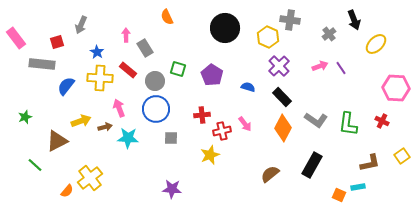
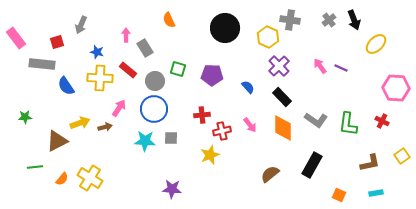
orange semicircle at (167, 17): moved 2 px right, 3 px down
gray cross at (329, 34): moved 14 px up
blue star at (97, 52): rotated 16 degrees counterclockwise
pink arrow at (320, 66): rotated 105 degrees counterclockwise
purple line at (341, 68): rotated 32 degrees counterclockwise
purple pentagon at (212, 75): rotated 30 degrees counterclockwise
blue semicircle at (66, 86): rotated 72 degrees counterclockwise
blue semicircle at (248, 87): rotated 32 degrees clockwise
pink arrow at (119, 108): rotated 54 degrees clockwise
blue circle at (156, 109): moved 2 px left
green star at (25, 117): rotated 16 degrees clockwise
yellow arrow at (81, 121): moved 1 px left, 2 px down
pink arrow at (245, 124): moved 5 px right, 1 px down
orange diamond at (283, 128): rotated 28 degrees counterclockwise
cyan star at (128, 138): moved 17 px right, 3 px down
green line at (35, 165): moved 2 px down; rotated 49 degrees counterclockwise
yellow cross at (90, 178): rotated 20 degrees counterclockwise
cyan rectangle at (358, 187): moved 18 px right, 6 px down
orange semicircle at (67, 191): moved 5 px left, 12 px up
